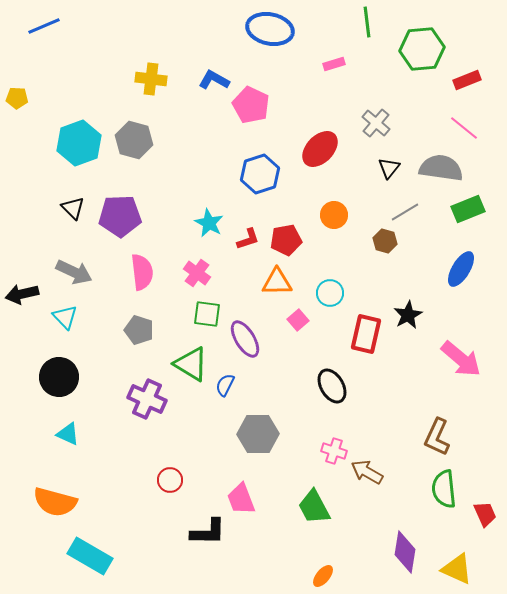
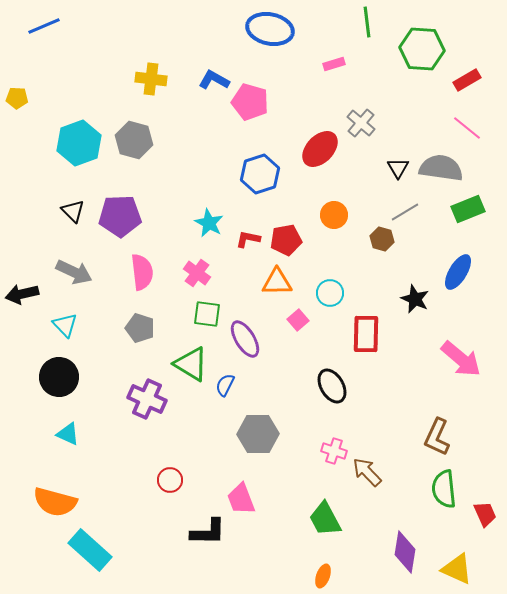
green hexagon at (422, 49): rotated 9 degrees clockwise
red rectangle at (467, 80): rotated 8 degrees counterclockwise
pink pentagon at (251, 105): moved 1 px left, 3 px up; rotated 9 degrees counterclockwise
gray cross at (376, 123): moved 15 px left
pink line at (464, 128): moved 3 px right
black triangle at (389, 168): moved 9 px right; rotated 10 degrees counterclockwise
black triangle at (73, 208): moved 3 px down
red L-shape at (248, 239): rotated 150 degrees counterclockwise
brown hexagon at (385, 241): moved 3 px left, 2 px up
blue ellipse at (461, 269): moved 3 px left, 3 px down
black star at (408, 315): moved 7 px right, 16 px up; rotated 20 degrees counterclockwise
cyan triangle at (65, 317): moved 8 px down
gray pentagon at (139, 330): moved 1 px right, 2 px up
red rectangle at (366, 334): rotated 12 degrees counterclockwise
brown arrow at (367, 472): rotated 16 degrees clockwise
green trapezoid at (314, 507): moved 11 px right, 12 px down
cyan rectangle at (90, 556): moved 6 px up; rotated 12 degrees clockwise
orange ellipse at (323, 576): rotated 20 degrees counterclockwise
